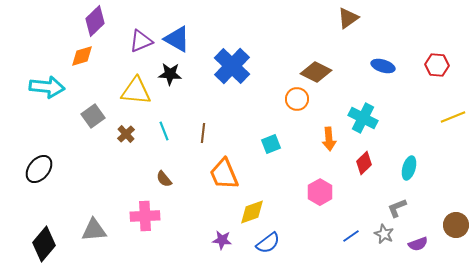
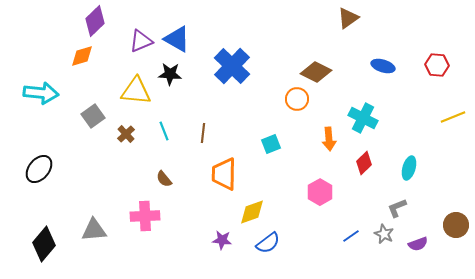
cyan arrow: moved 6 px left, 6 px down
orange trapezoid: rotated 24 degrees clockwise
